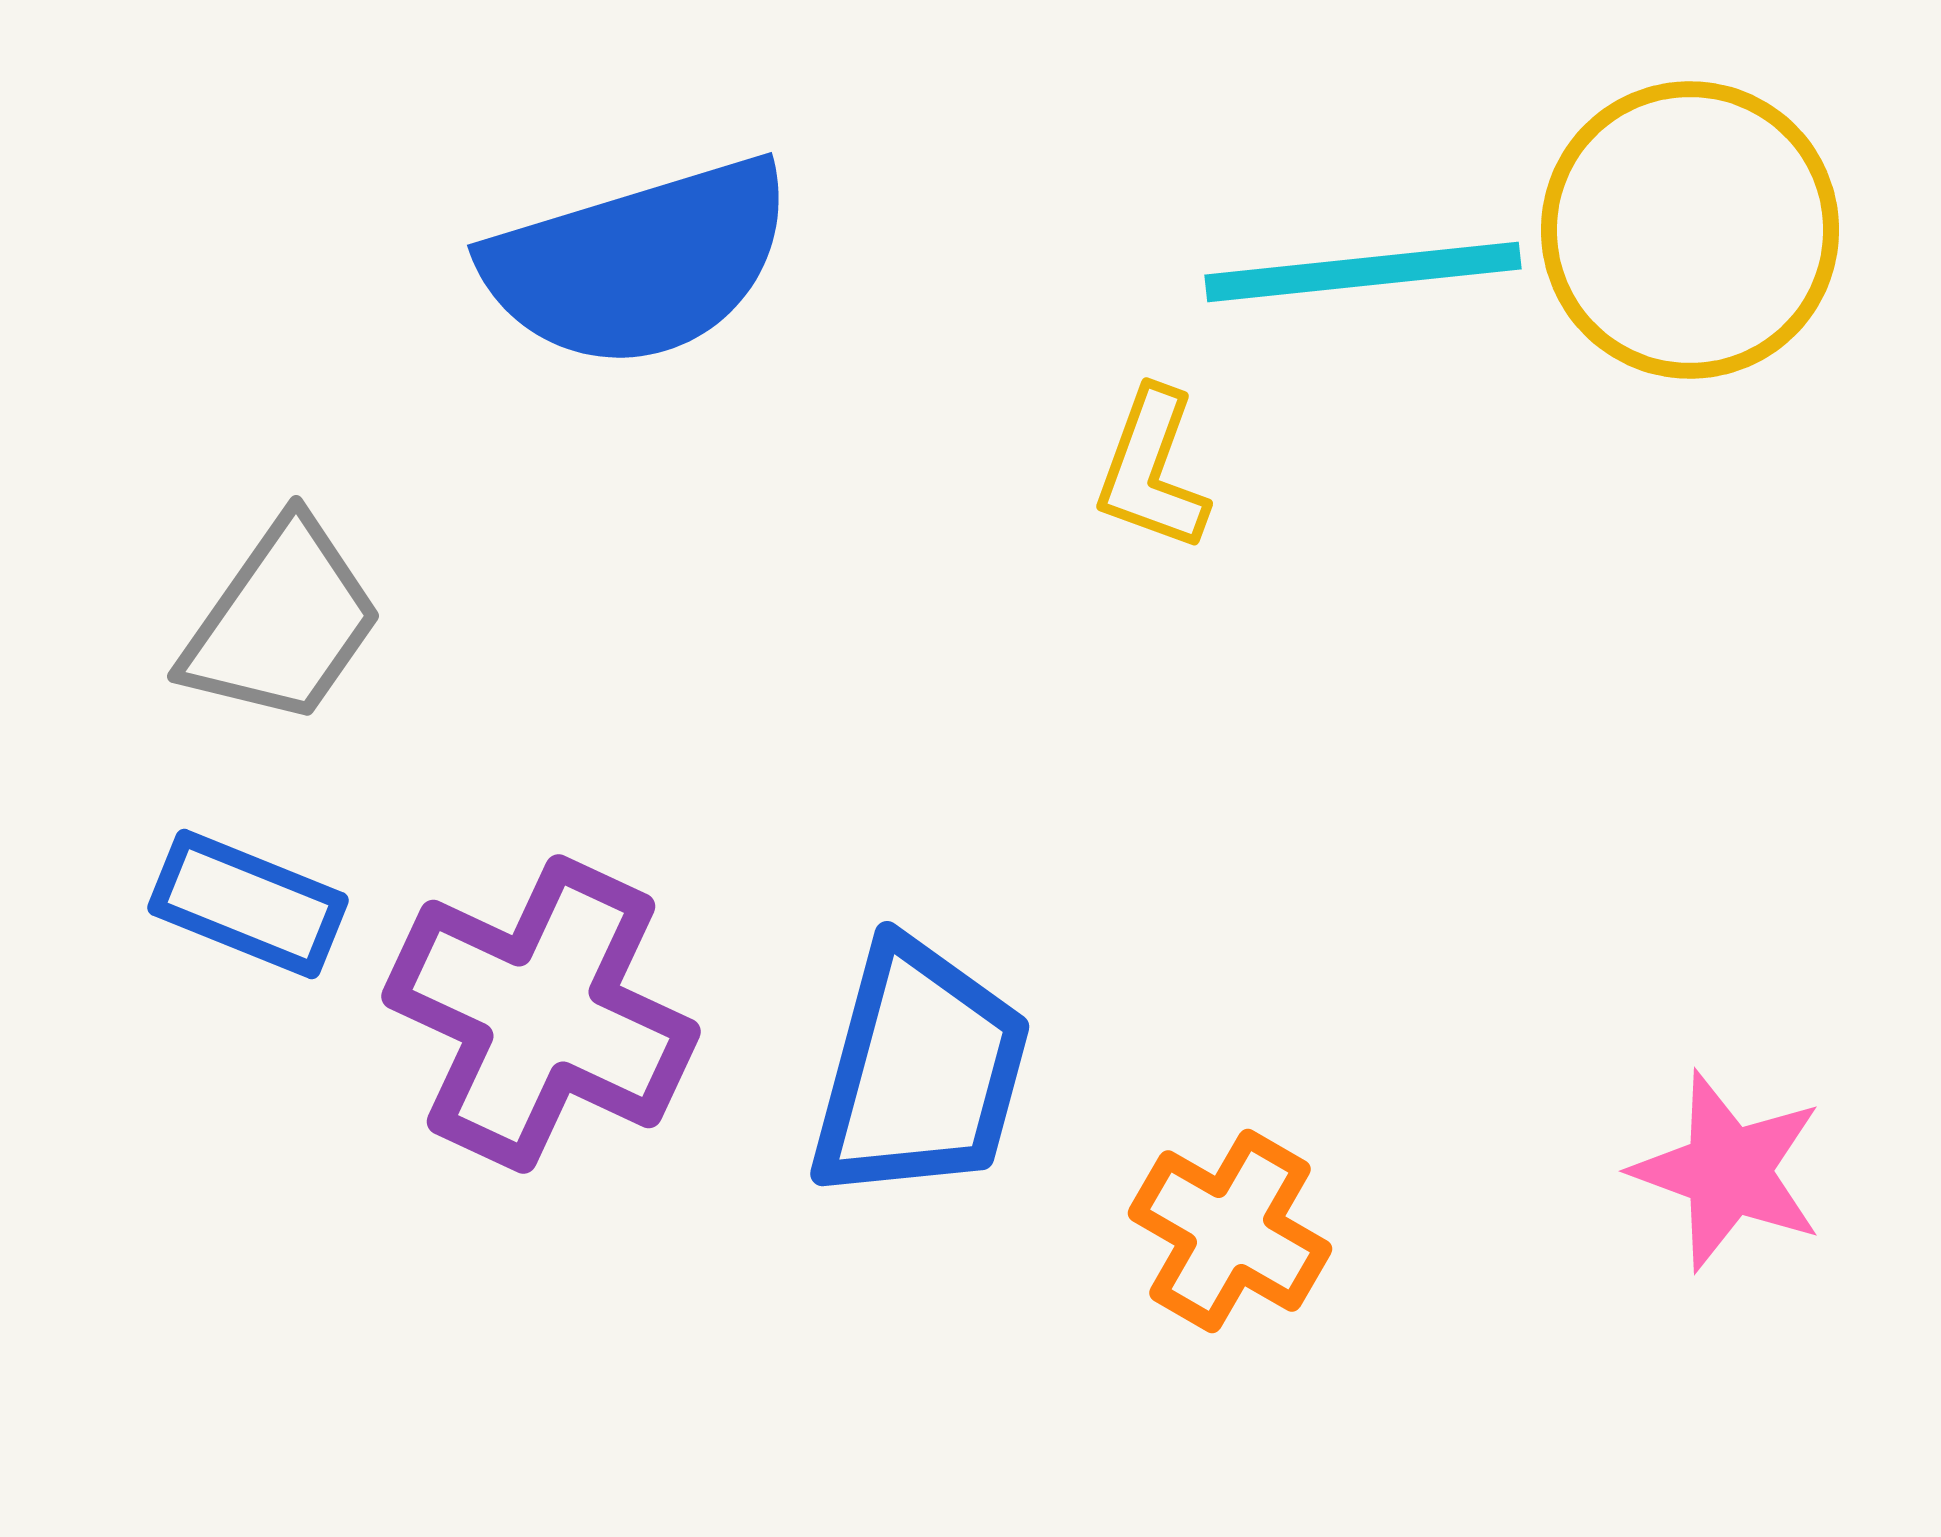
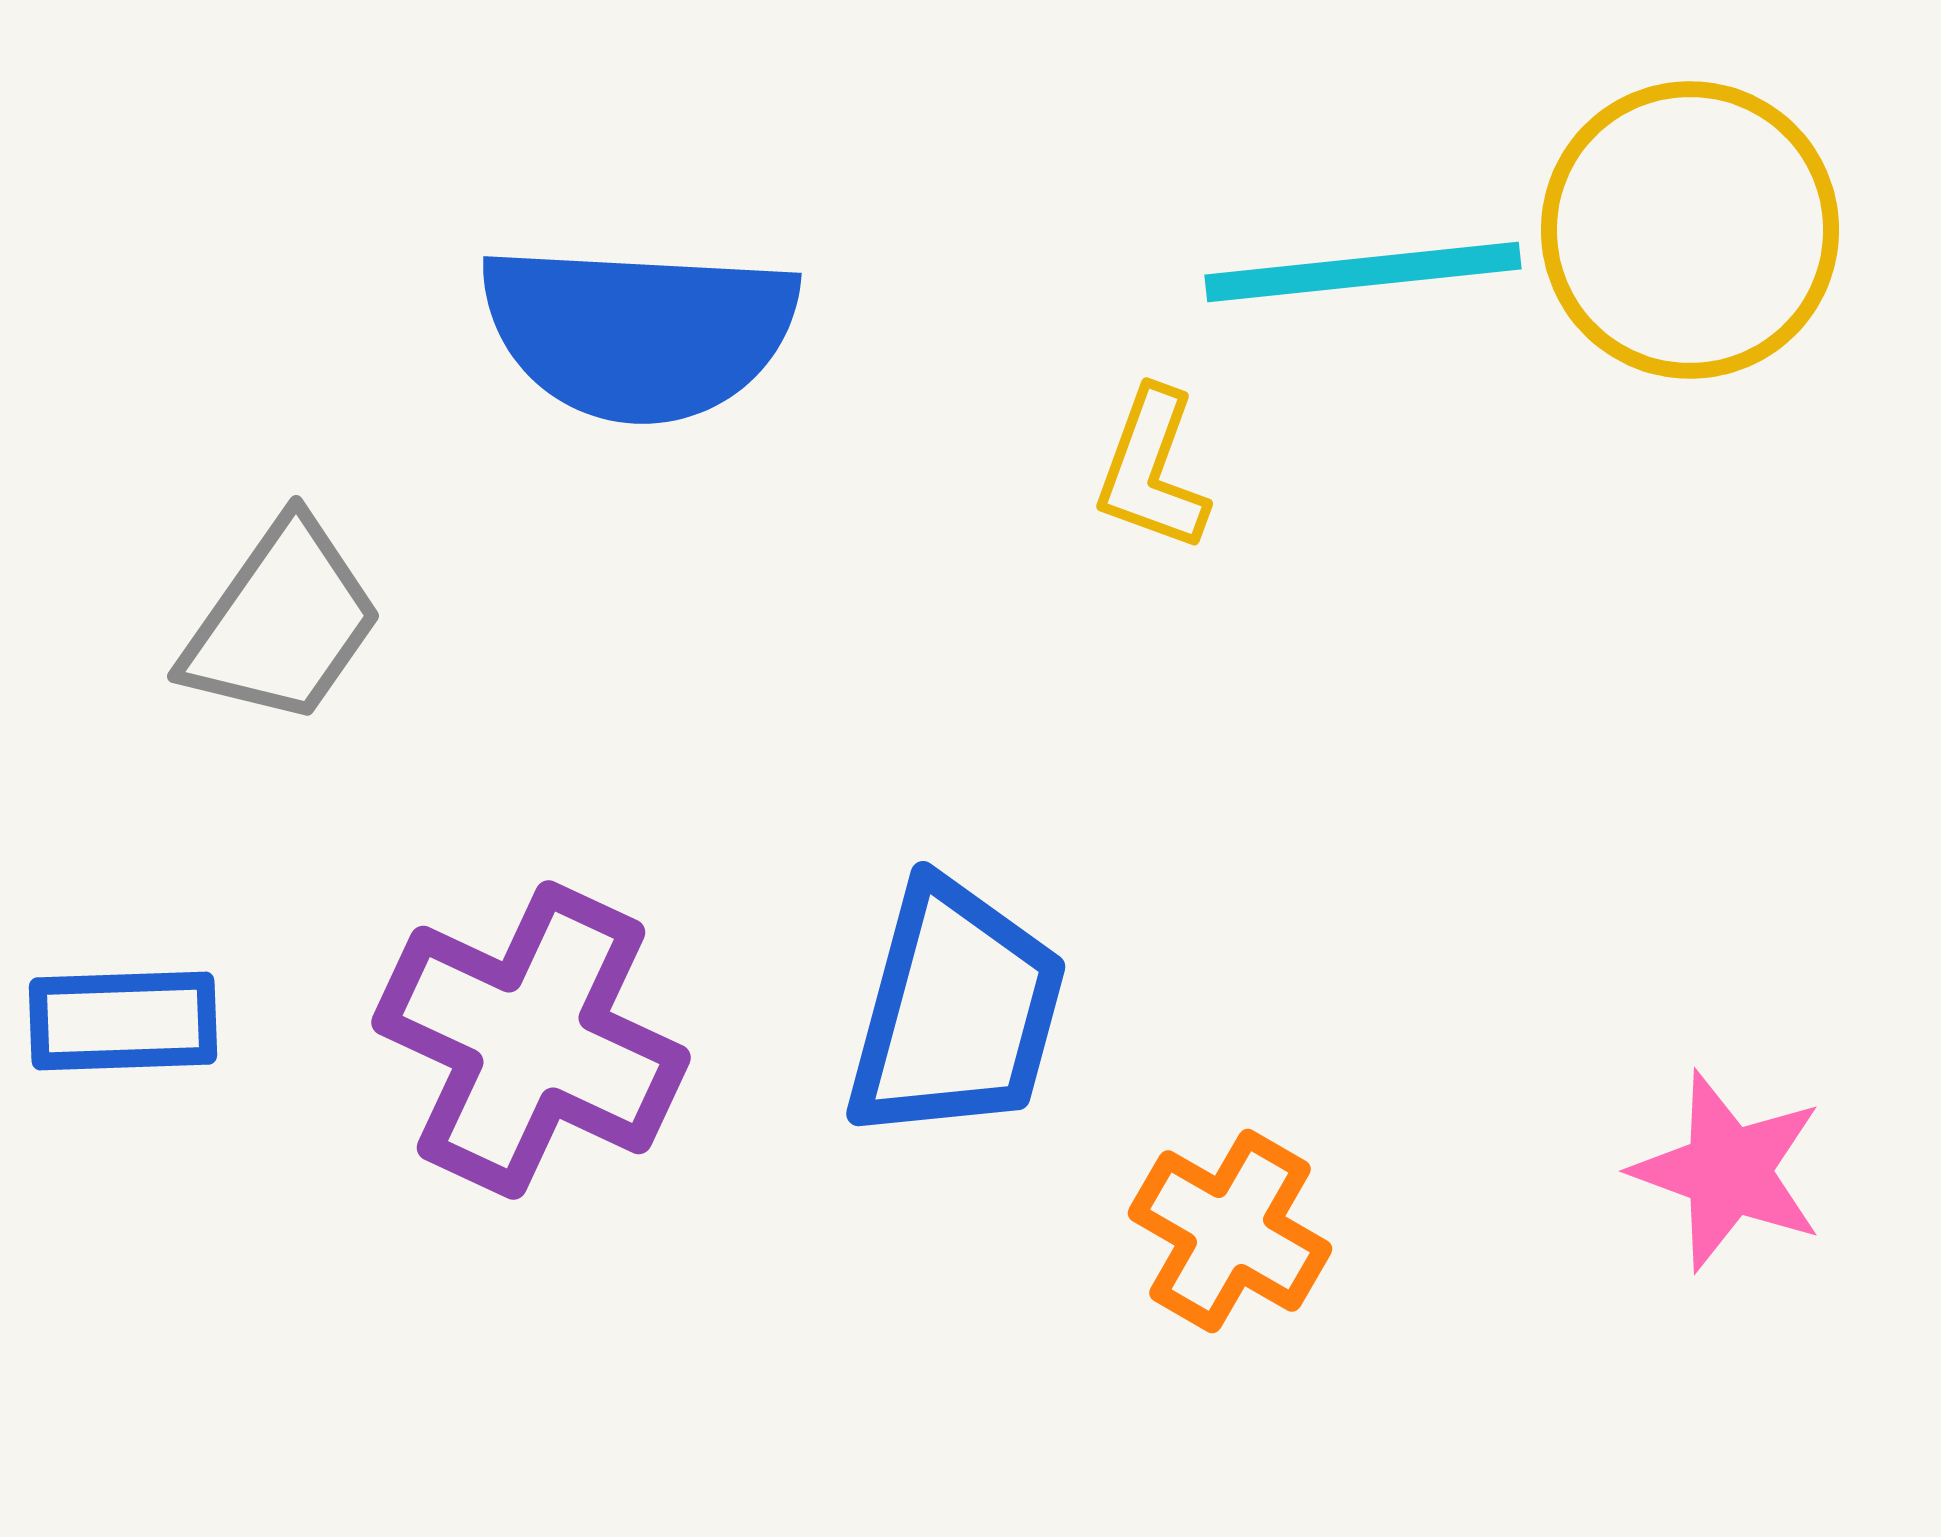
blue semicircle: moved 69 px down; rotated 20 degrees clockwise
blue rectangle: moved 125 px left, 117 px down; rotated 24 degrees counterclockwise
purple cross: moved 10 px left, 26 px down
blue trapezoid: moved 36 px right, 60 px up
